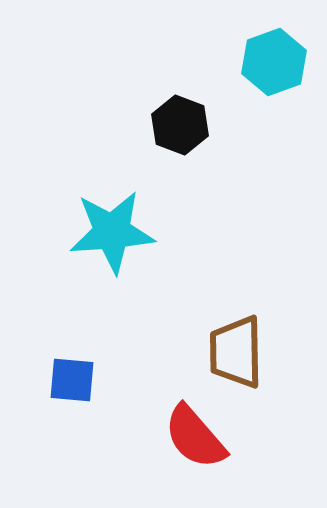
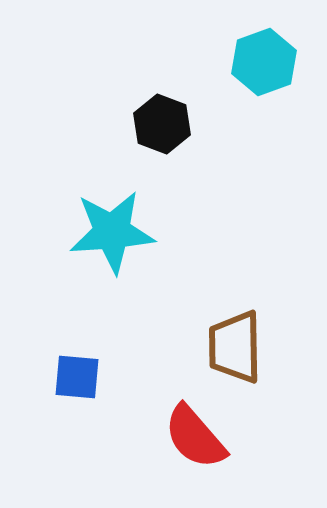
cyan hexagon: moved 10 px left
black hexagon: moved 18 px left, 1 px up
brown trapezoid: moved 1 px left, 5 px up
blue square: moved 5 px right, 3 px up
